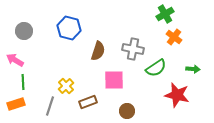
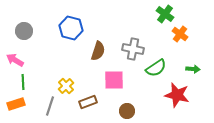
green cross: rotated 24 degrees counterclockwise
blue hexagon: moved 2 px right
orange cross: moved 6 px right, 3 px up
